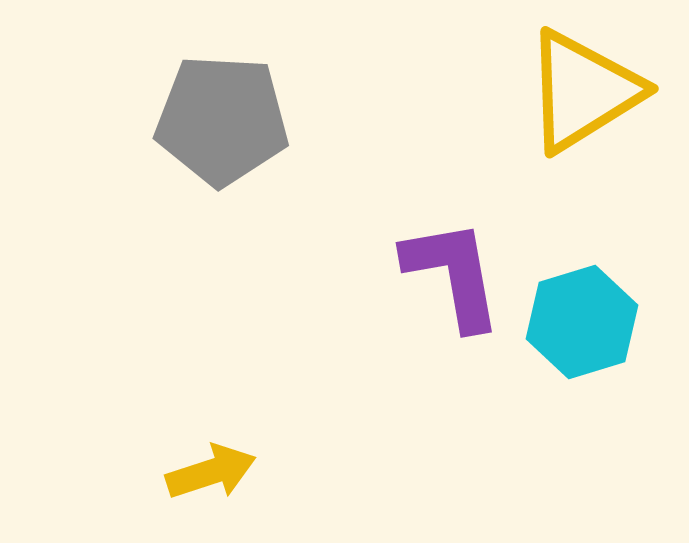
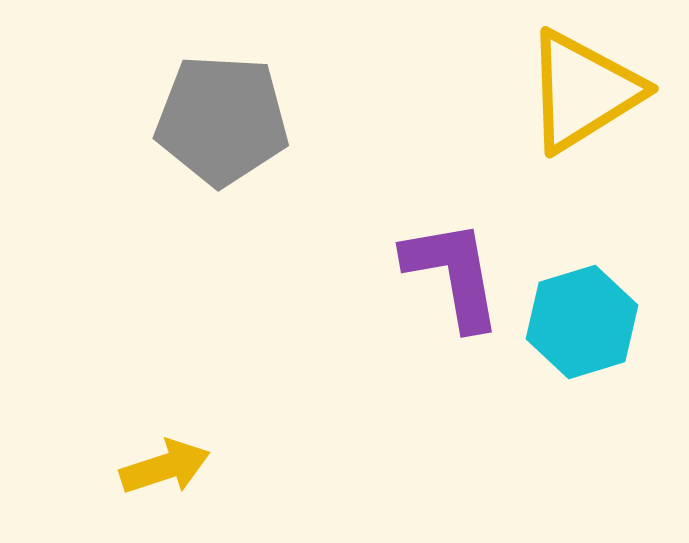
yellow arrow: moved 46 px left, 5 px up
